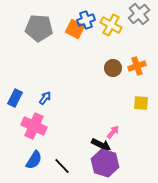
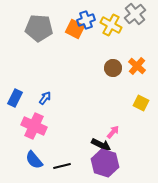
gray cross: moved 4 px left
orange cross: rotated 30 degrees counterclockwise
yellow square: rotated 21 degrees clockwise
blue semicircle: rotated 108 degrees clockwise
black line: rotated 60 degrees counterclockwise
